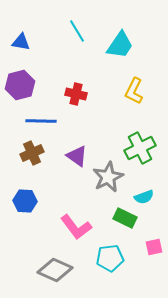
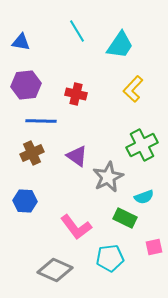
purple hexagon: moved 6 px right; rotated 8 degrees clockwise
yellow L-shape: moved 1 px left, 2 px up; rotated 16 degrees clockwise
green cross: moved 2 px right, 3 px up
